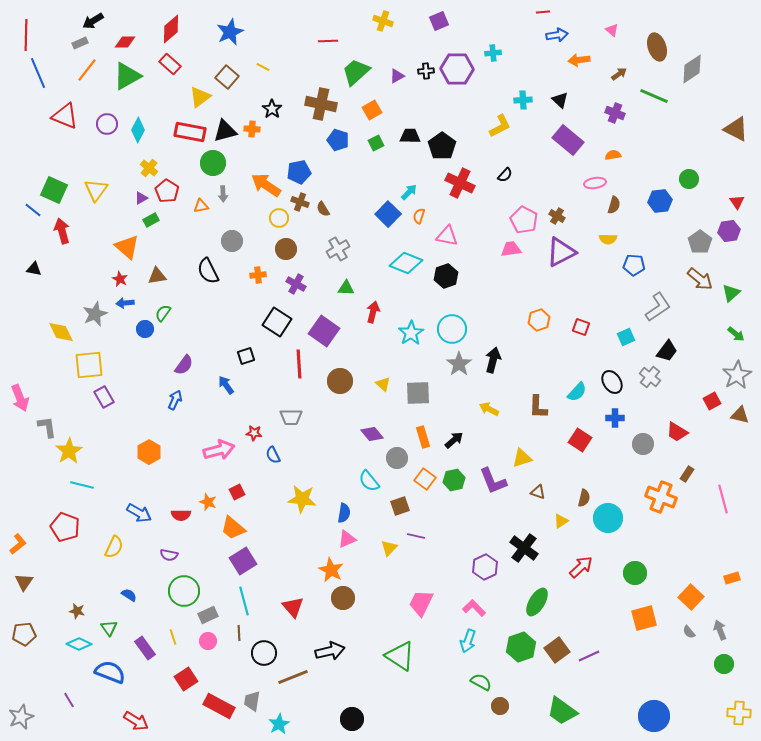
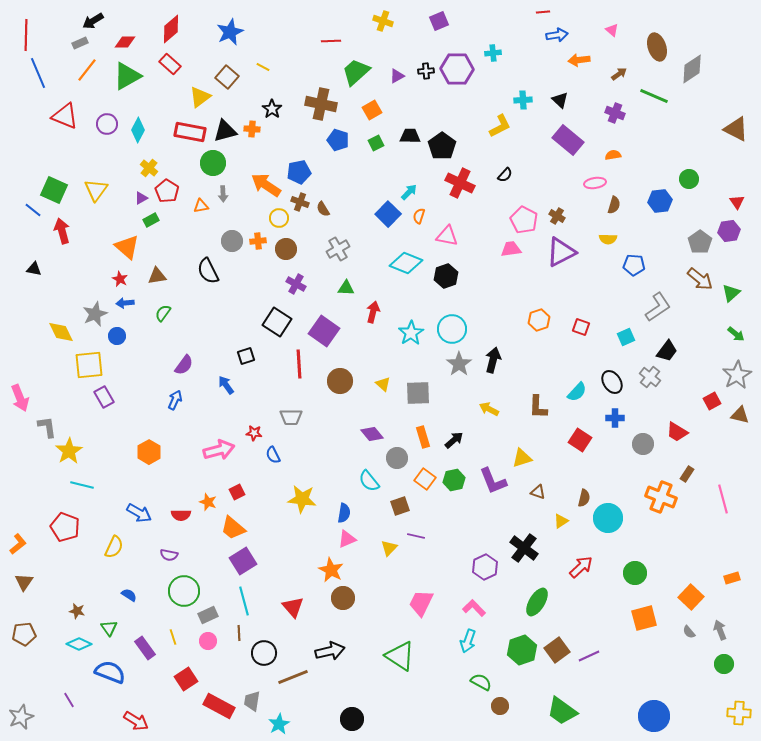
red line at (328, 41): moved 3 px right
orange cross at (258, 275): moved 34 px up
blue circle at (145, 329): moved 28 px left, 7 px down
green hexagon at (521, 647): moved 1 px right, 3 px down
